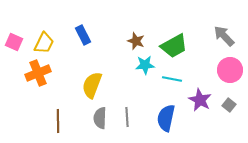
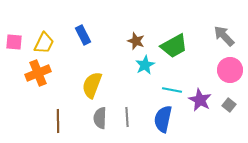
pink square: rotated 18 degrees counterclockwise
cyan star: rotated 24 degrees counterclockwise
cyan line: moved 11 px down
blue semicircle: moved 3 px left, 1 px down
